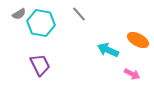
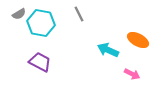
gray line: rotated 14 degrees clockwise
purple trapezoid: moved 3 px up; rotated 35 degrees counterclockwise
